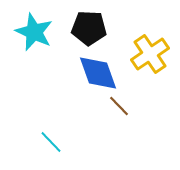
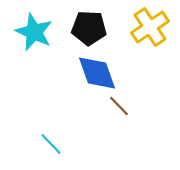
yellow cross: moved 27 px up
blue diamond: moved 1 px left
cyan line: moved 2 px down
